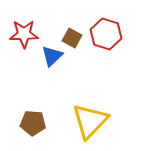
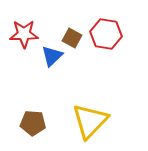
red hexagon: rotated 8 degrees counterclockwise
